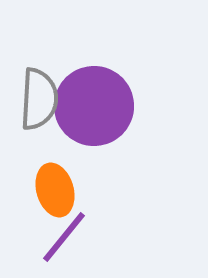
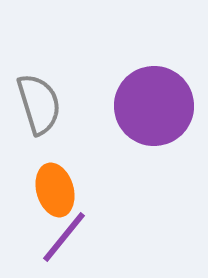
gray semicircle: moved 5 px down; rotated 20 degrees counterclockwise
purple circle: moved 60 px right
